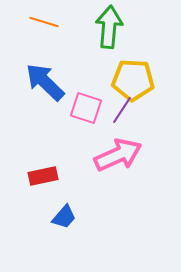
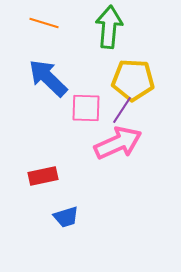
orange line: moved 1 px down
blue arrow: moved 3 px right, 4 px up
pink square: rotated 16 degrees counterclockwise
pink arrow: moved 12 px up
blue trapezoid: moved 2 px right; rotated 32 degrees clockwise
